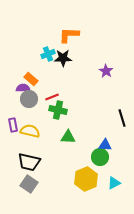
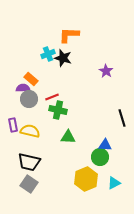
black star: rotated 18 degrees clockwise
